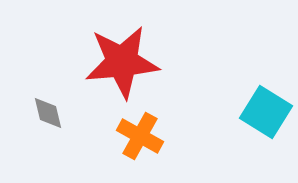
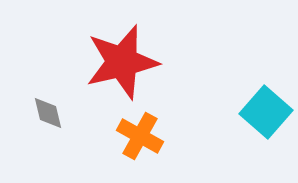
red star: rotated 8 degrees counterclockwise
cyan square: rotated 9 degrees clockwise
